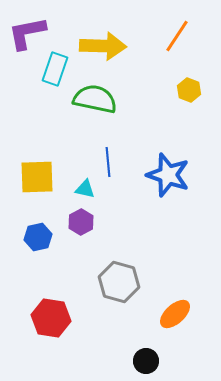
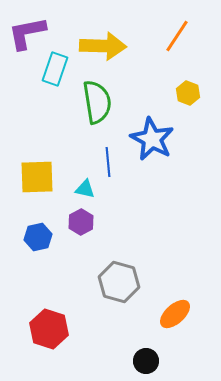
yellow hexagon: moved 1 px left, 3 px down
green semicircle: moved 2 px right, 3 px down; rotated 69 degrees clockwise
blue star: moved 16 px left, 36 px up; rotated 9 degrees clockwise
red hexagon: moved 2 px left, 11 px down; rotated 9 degrees clockwise
